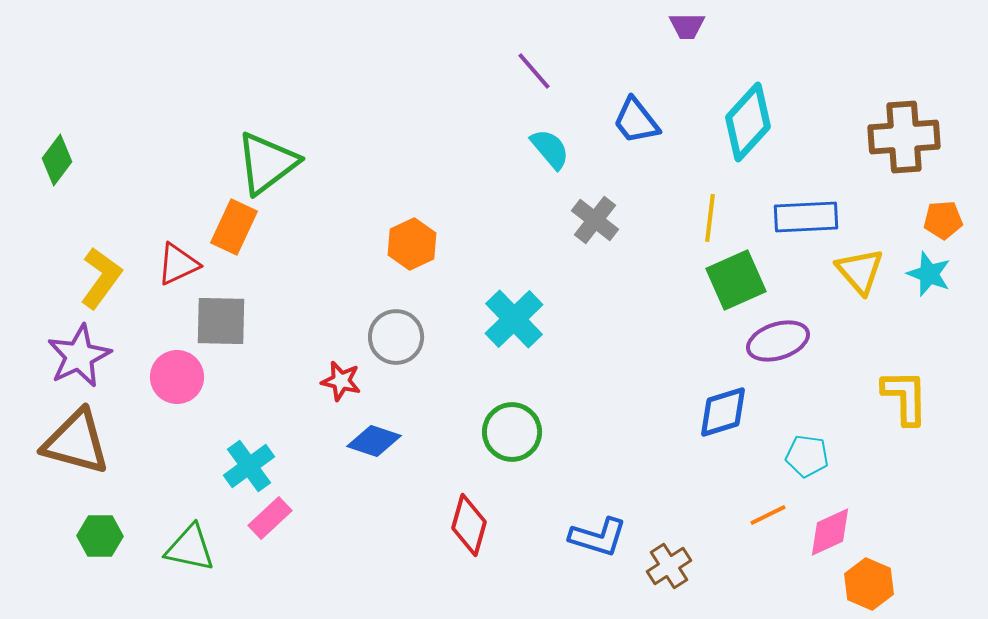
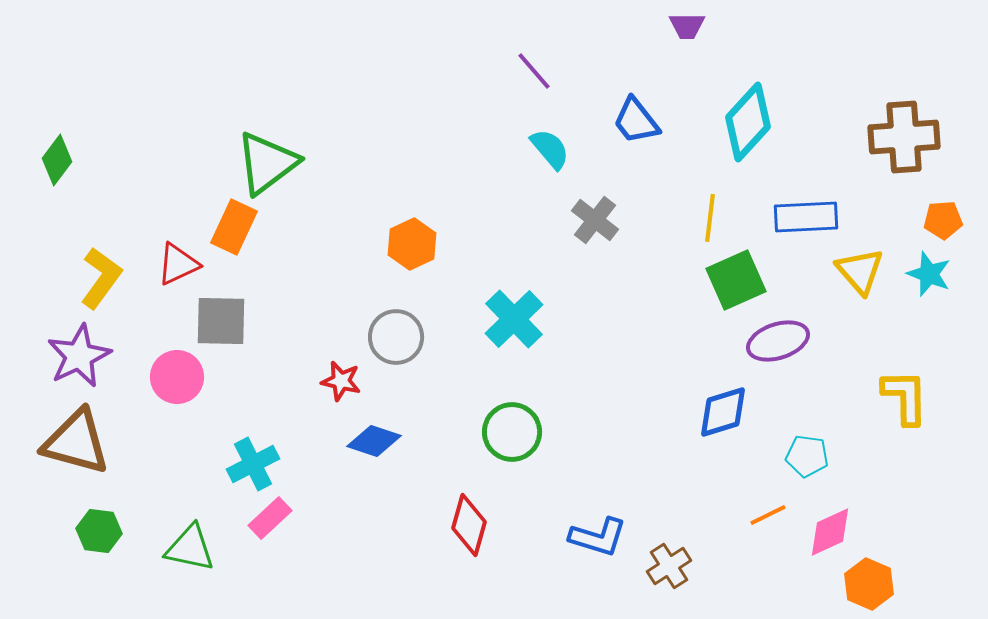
cyan cross at (249, 466): moved 4 px right, 2 px up; rotated 9 degrees clockwise
green hexagon at (100, 536): moved 1 px left, 5 px up; rotated 6 degrees clockwise
